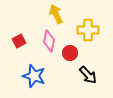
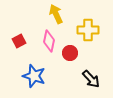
black arrow: moved 3 px right, 4 px down
